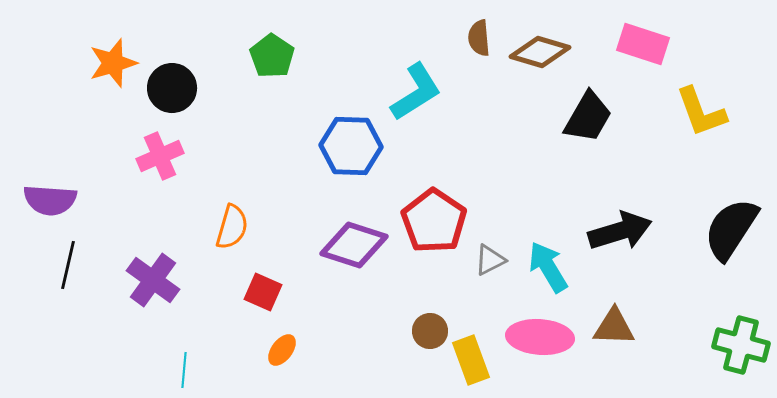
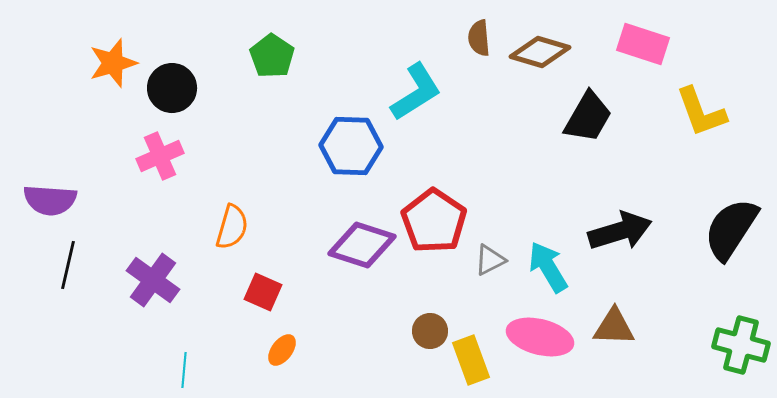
purple diamond: moved 8 px right
pink ellipse: rotated 10 degrees clockwise
